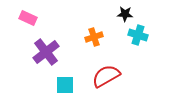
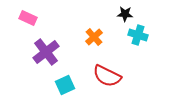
orange cross: rotated 24 degrees counterclockwise
red semicircle: moved 1 px right; rotated 124 degrees counterclockwise
cyan square: rotated 24 degrees counterclockwise
